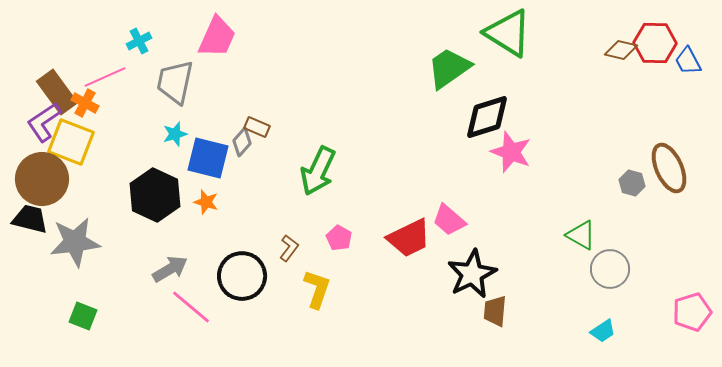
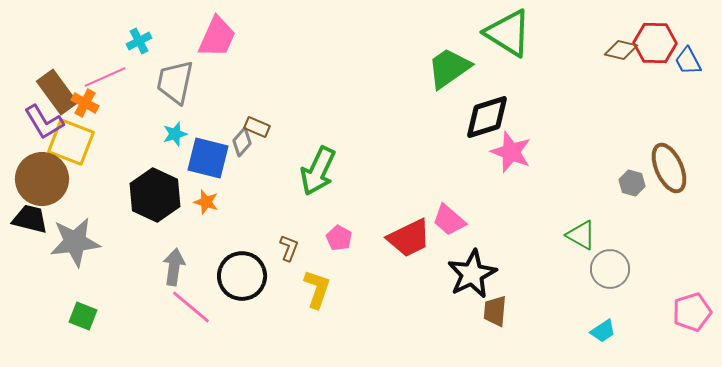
purple L-shape at (44, 122): rotated 87 degrees counterclockwise
brown L-shape at (289, 248): rotated 16 degrees counterclockwise
gray arrow at (170, 269): moved 4 px right, 2 px up; rotated 51 degrees counterclockwise
